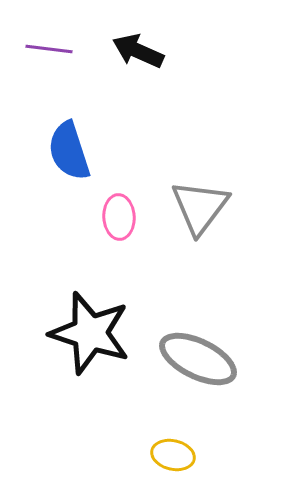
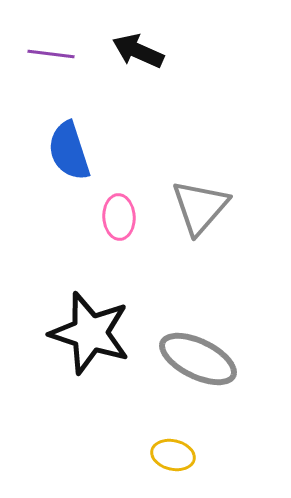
purple line: moved 2 px right, 5 px down
gray triangle: rotated 4 degrees clockwise
